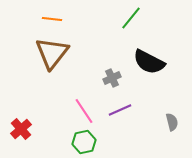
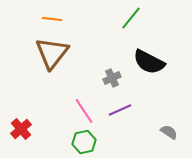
gray semicircle: moved 3 px left, 10 px down; rotated 42 degrees counterclockwise
